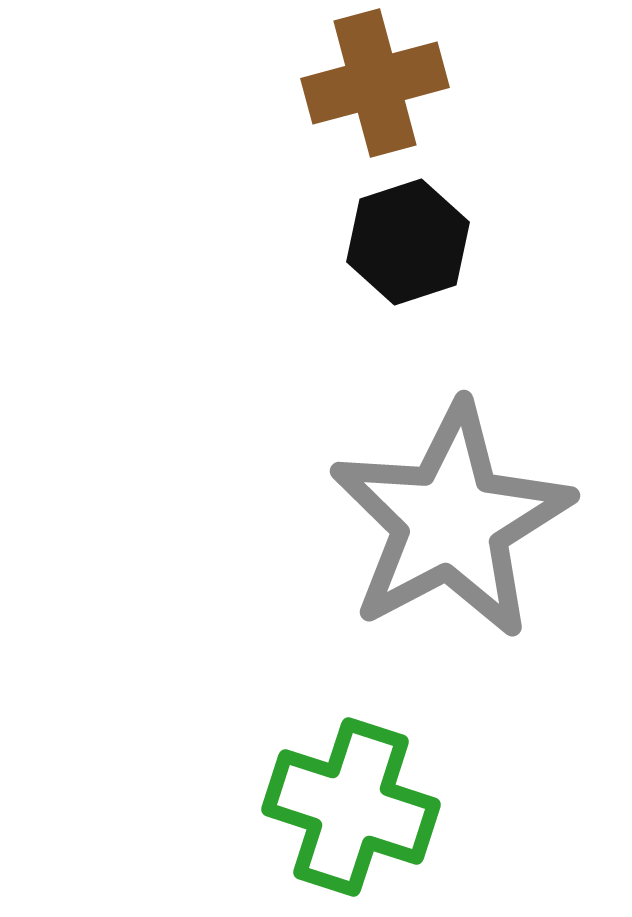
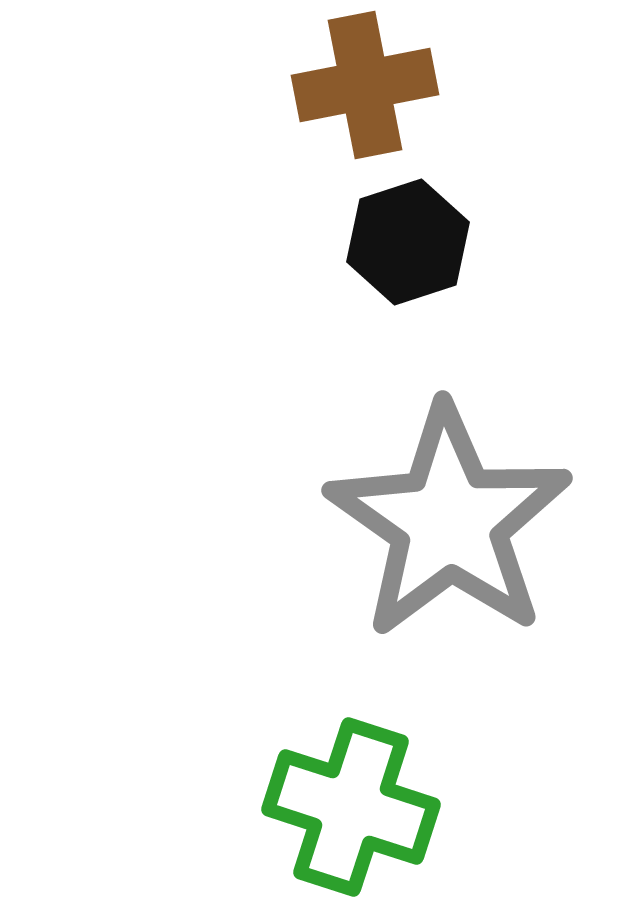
brown cross: moved 10 px left, 2 px down; rotated 4 degrees clockwise
gray star: moved 2 px left, 1 px down; rotated 9 degrees counterclockwise
